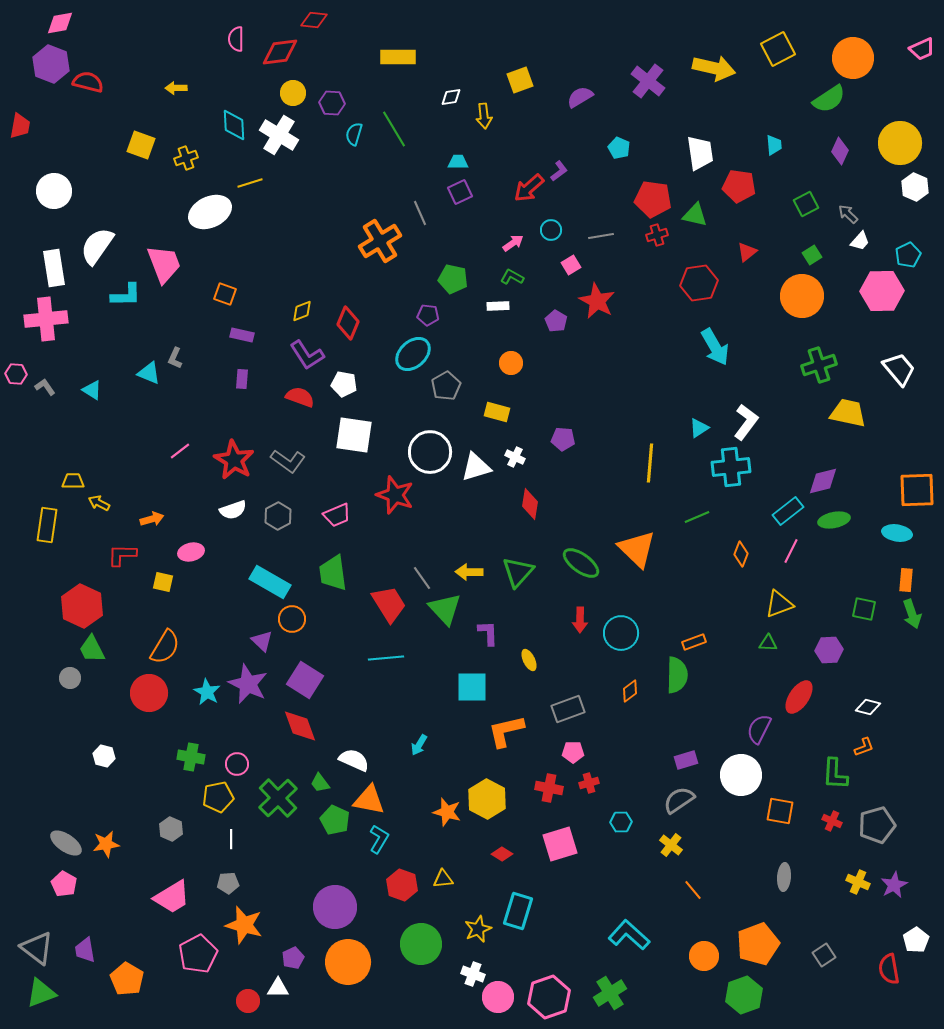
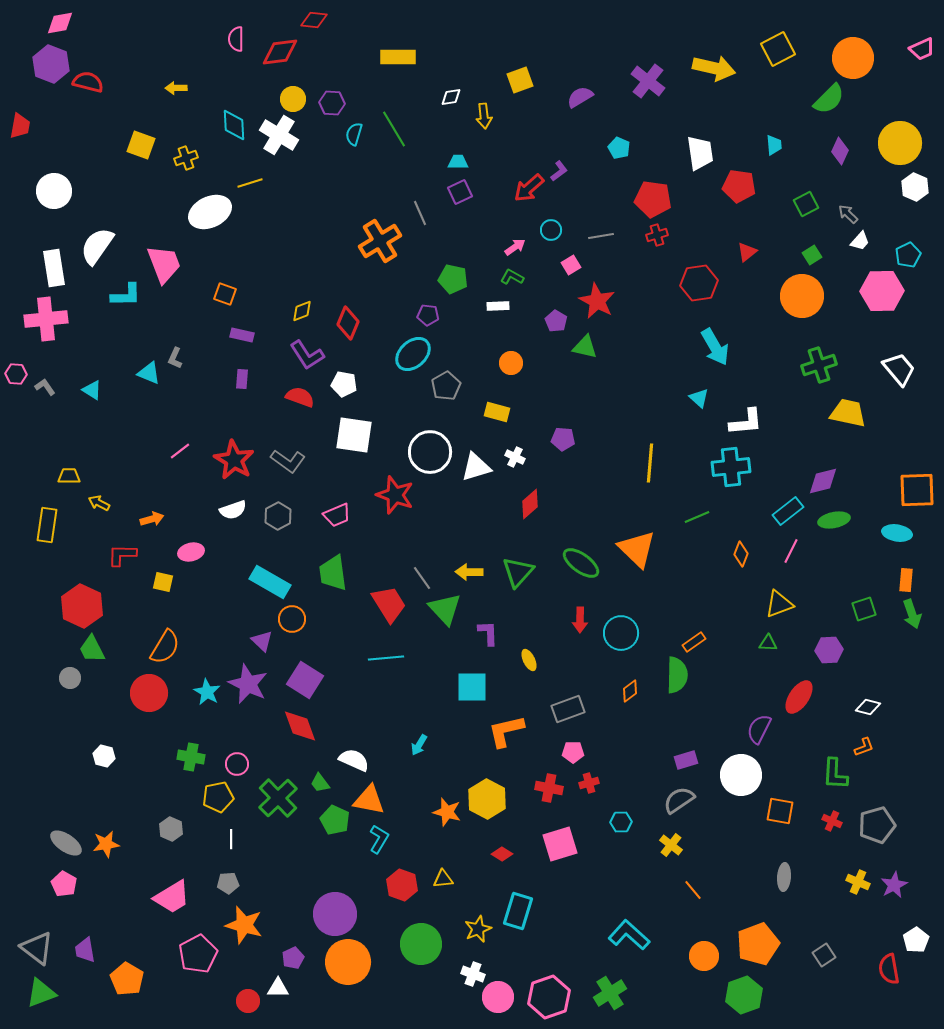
yellow circle at (293, 93): moved 6 px down
green semicircle at (829, 99): rotated 12 degrees counterclockwise
green triangle at (695, 215): moved 110 px left, 132 px down
pink arrow at (513, 243): moved 2 px right, 4 px down
white L-shape at (746, 422): rotated 48 degrees clockwise
cyan triangle at (699, 428): moved 30 px up; rotated 45 degrees counterclockwise
yellow trapezoid at (73, 481): moved 4 px left, 5 px up
red diamond at (530, 504): rotated 40 degrees clockwise
green square at (864, 609): rotated 30 degrees counterclockwise
orange rectangle at (694, 642): rotated 15 degrees counterclockwise
purple circle at (335, 907): moved 7 px down
